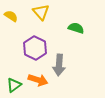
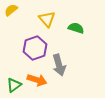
yellow triangle: moved 6 px right, 7 px down
yellow semicircle: moved 6 px up; rotated 72 degrees counterclockwise
purple hexagon: rotated 15 degrees clockwise
gray arrow: rotated 20 degrees counterclockwise
orange arrow: moved 1 px left
